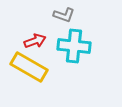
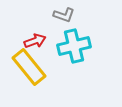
cyan cross: rotated 20 degrees counterclockwise
yellow rectangle: rotated 21 degrees clockwise
